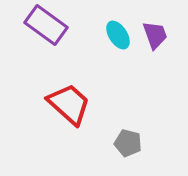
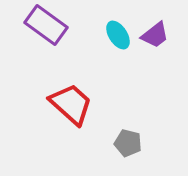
purple trapezoid: rotated 72 degrees clockwise
red trapezoid: moved 2 px right
